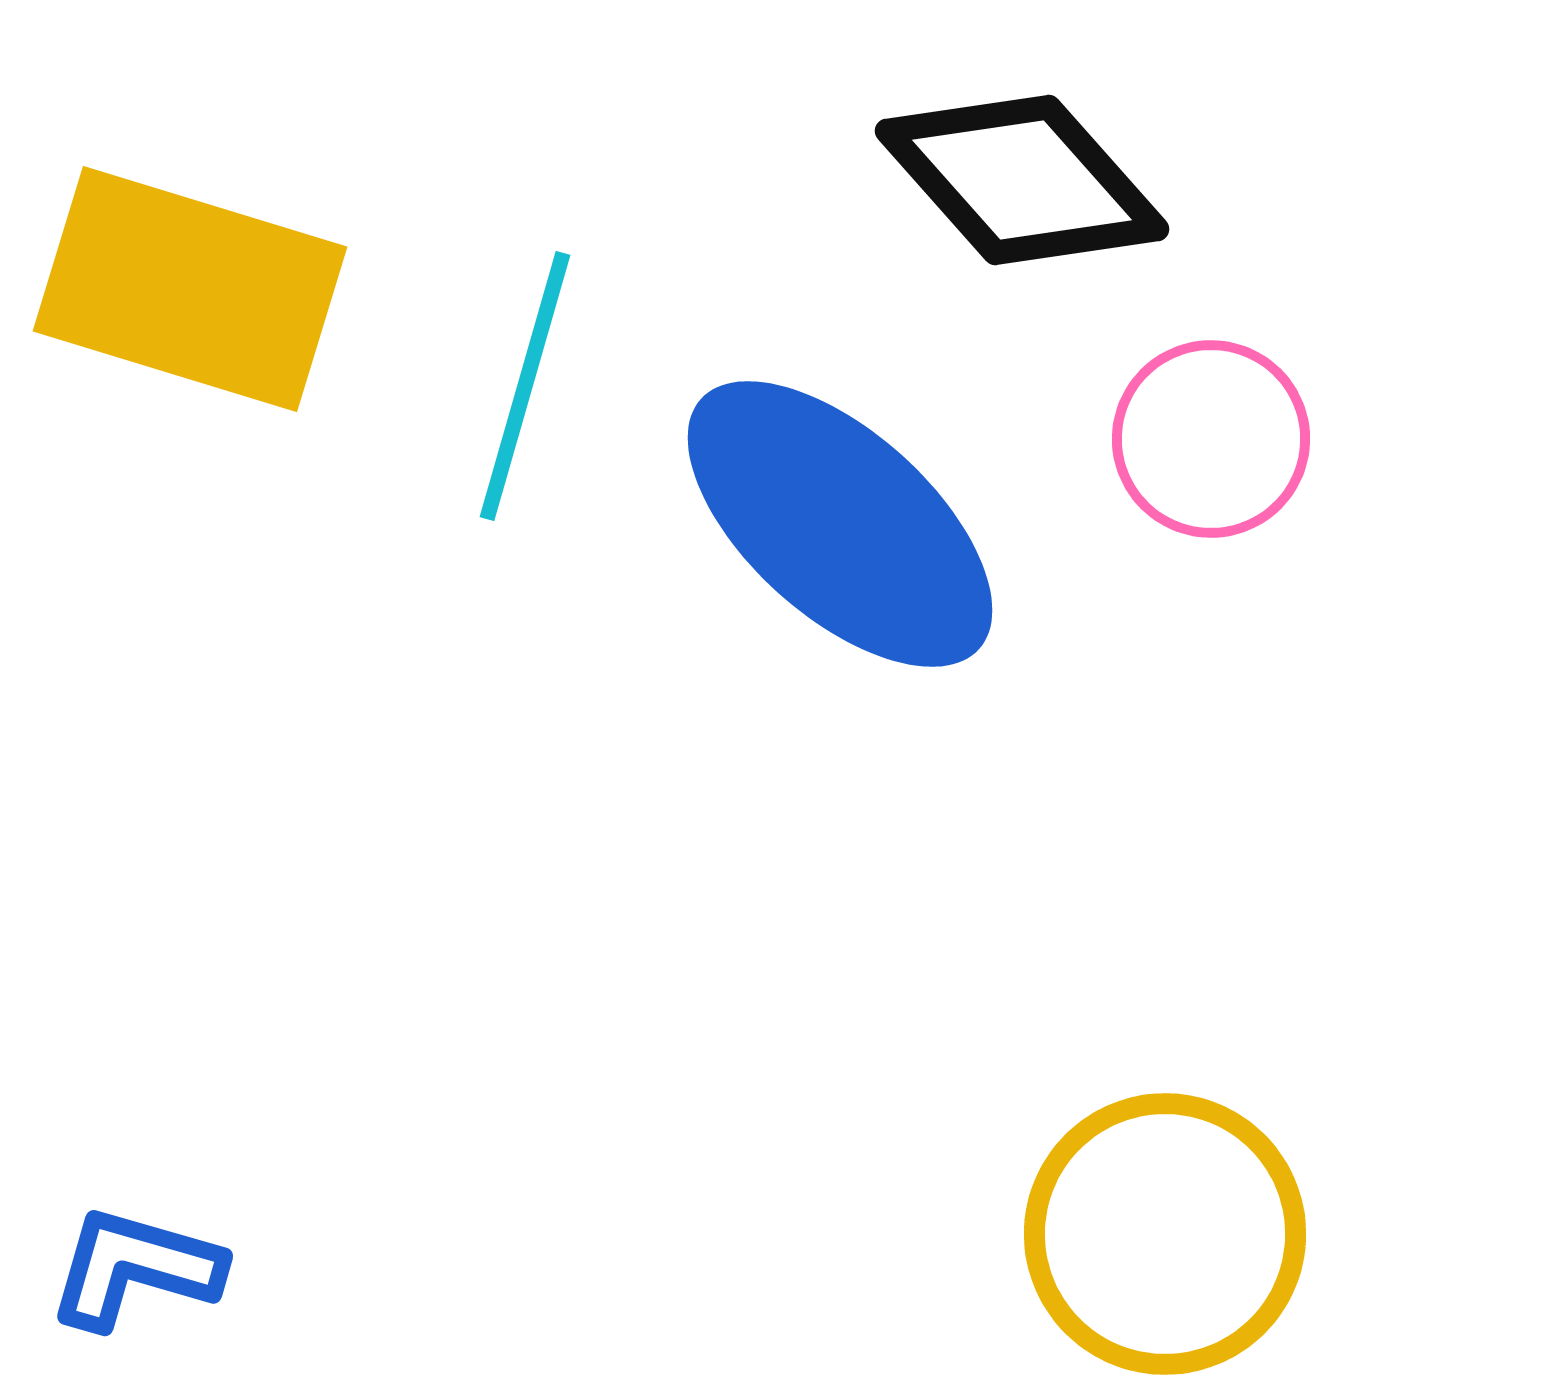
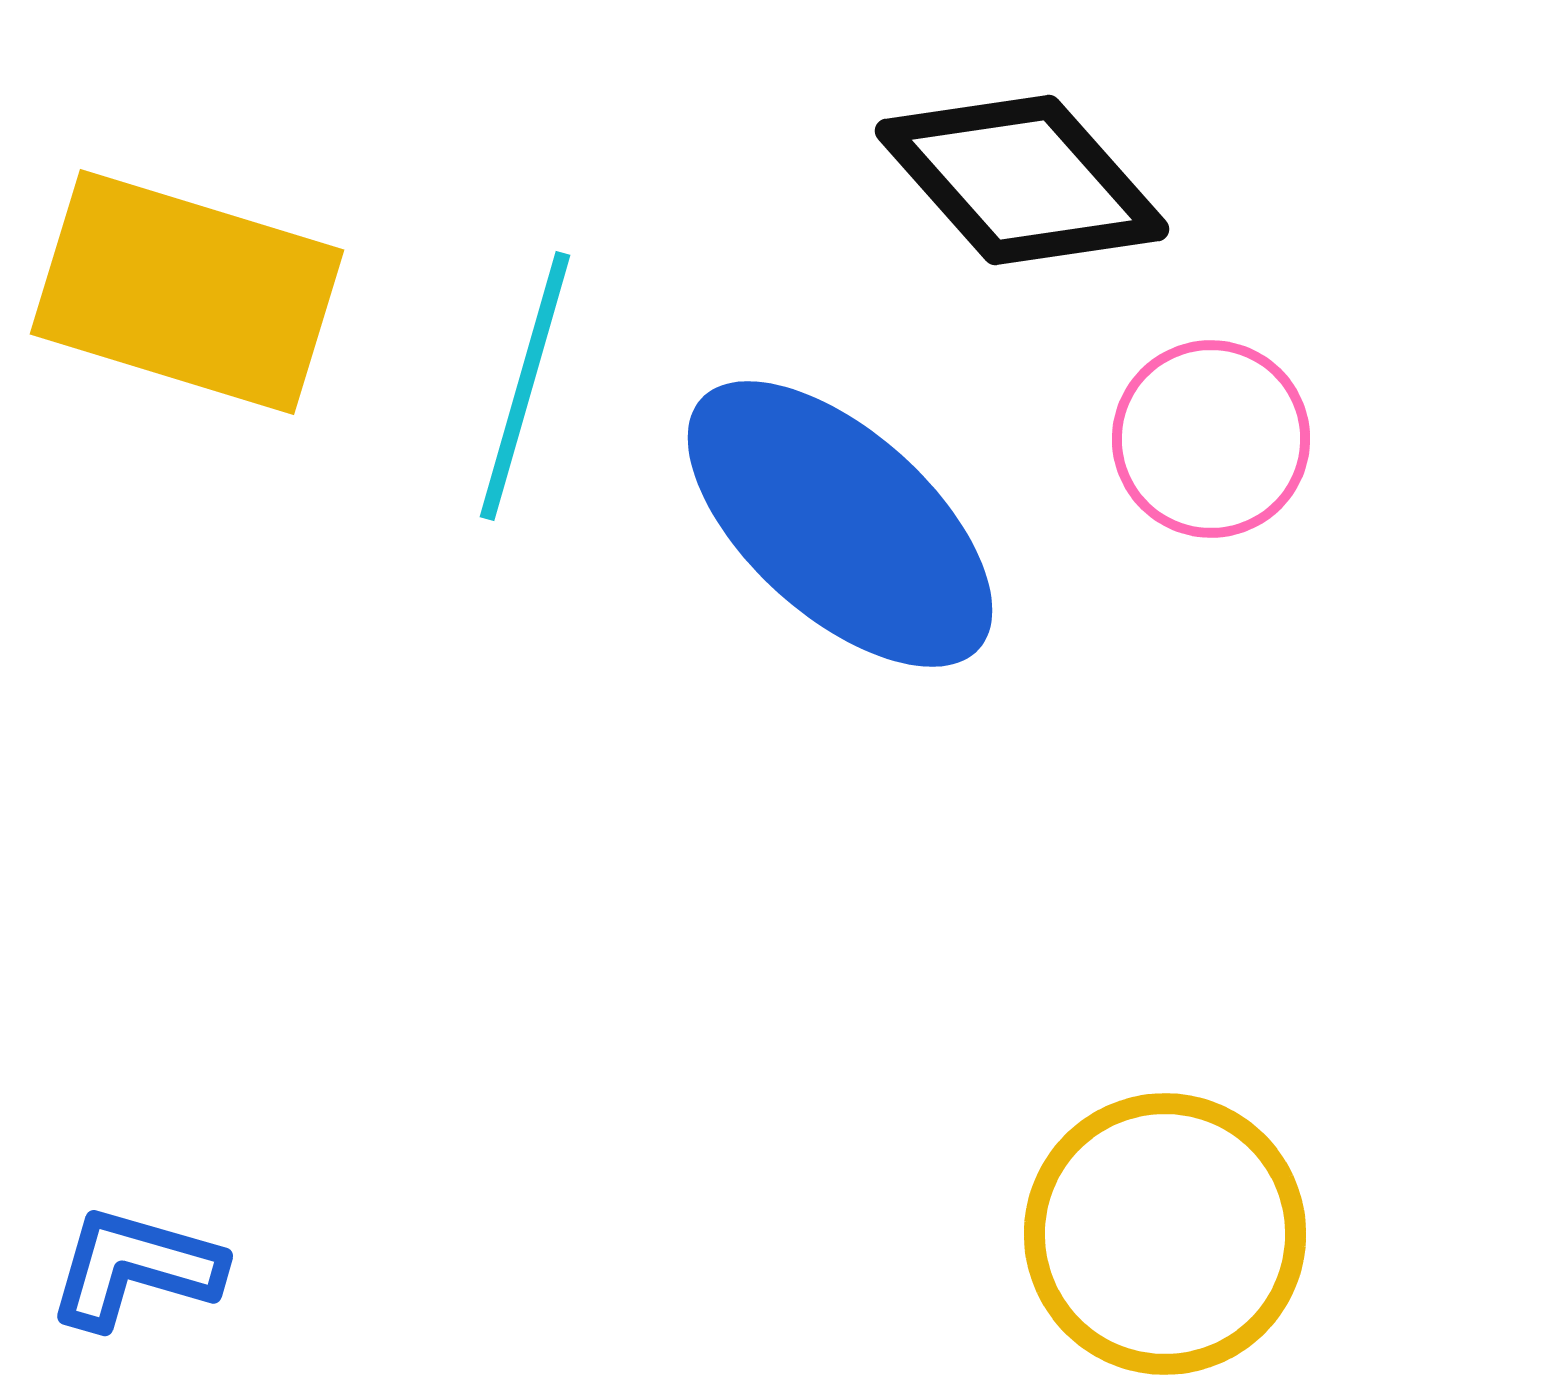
yellow rectangle: moved 3 px left, 3 px down
